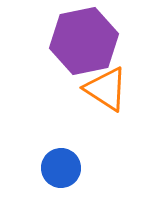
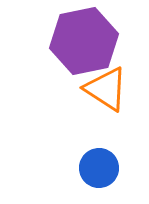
blue circle: moved 38 px right
